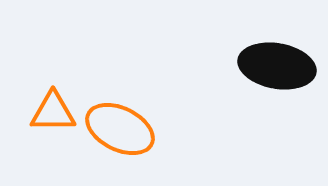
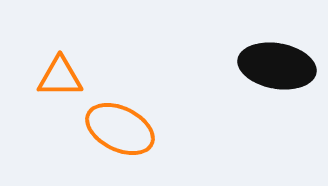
orange triangle: moved 7 px right, 35 px up
